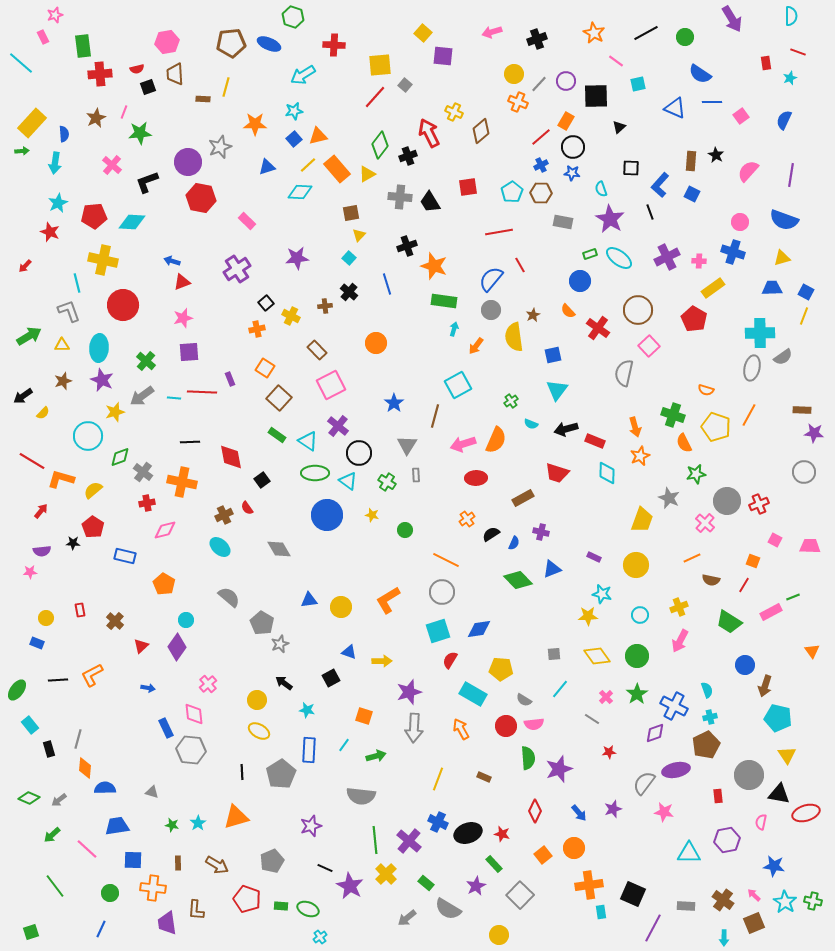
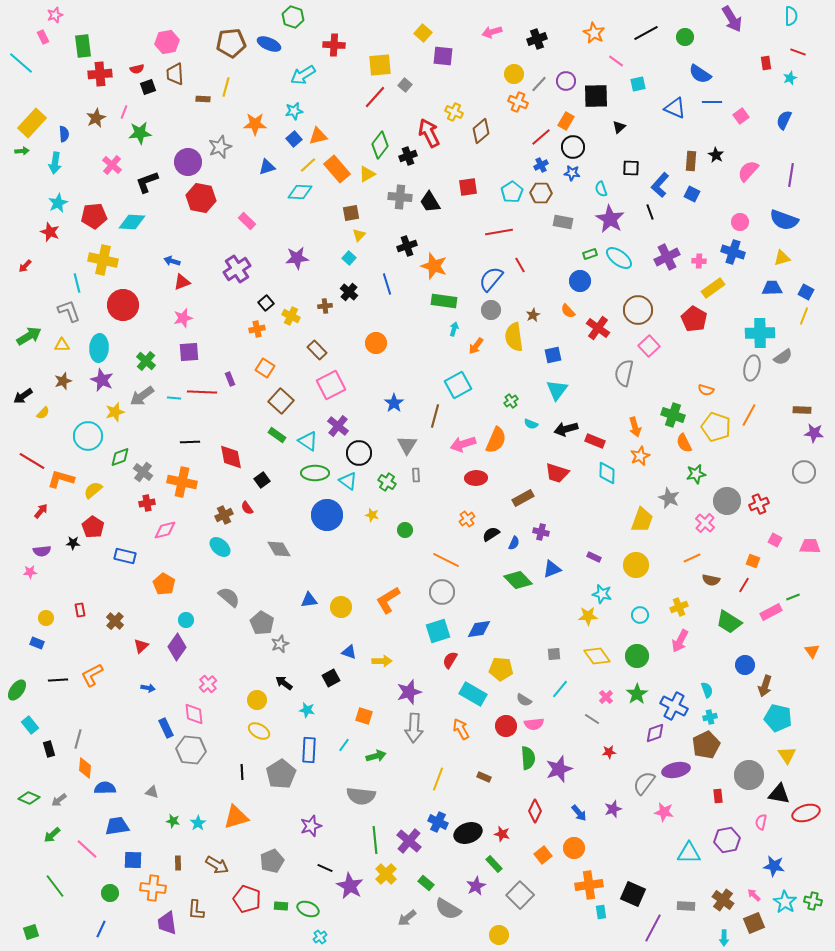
brown square at (279, 398): moved 2 px right, 3 px down
green star at (172, 825): moved 1 px right, 4 px up
